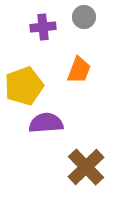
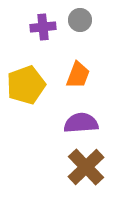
gray circle: moved 4 px left, 3 px down
orange trapezoid: moved 1 px left, 5 px down
yellow pentagon: moved 2 px right, 1 px up
purple semicircle: moved 35 px right
